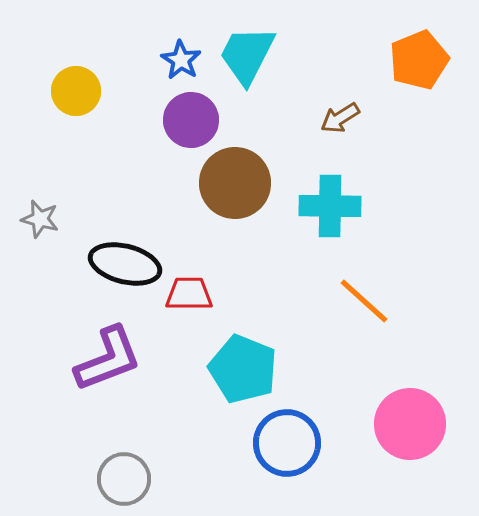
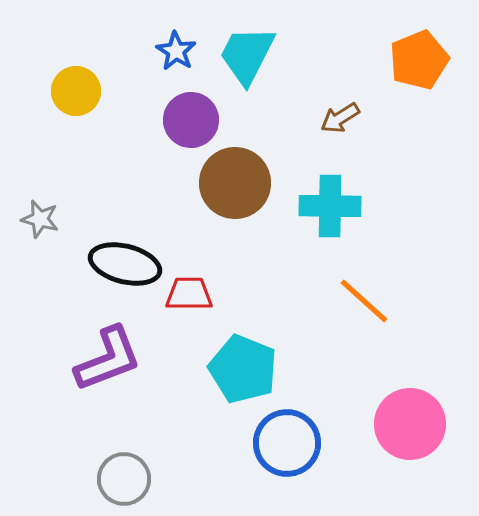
blue star: moved 5 px left, 9 px up
